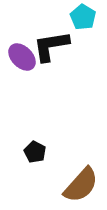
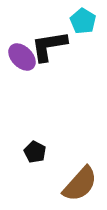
cyan pentagon: moved 4 px down
black L-shape: moved 2 px left
brown semicircle: moved 1 px left, 1 px up
